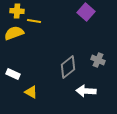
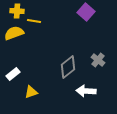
gray cross: rotated 16 degrees clockwise
white rectangle: rotated 64 degrees counterclockwise
yellow triangle: rotated 48 degrees counterclockwise
